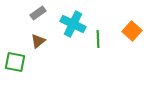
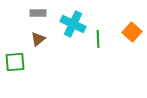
gray rectangle: rotated 35 degrees clockwise
orange square: moved 1 px down
brown triangle: moved 2 px up
green square: rotated 15 degrees counterclockwise
